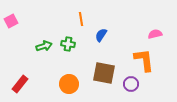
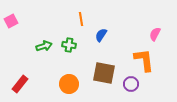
pink semicircle: rotated 48 degrees counterclockwise
green cross: moved 1 px right, 1 px down
